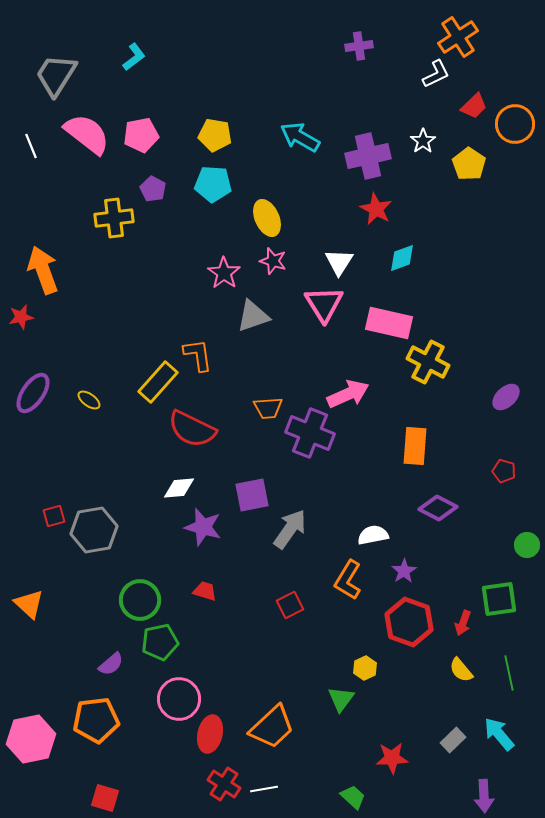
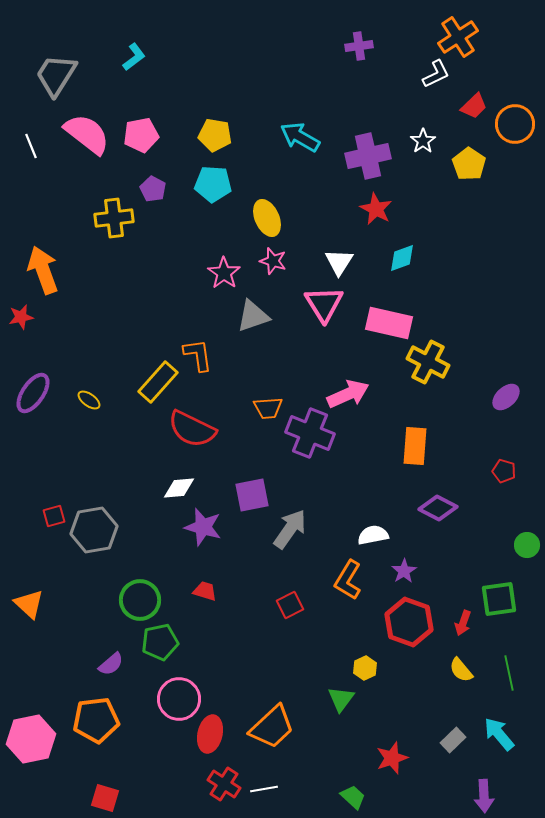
red star at (392, 758): rotated 16 degrees counterclockwise
